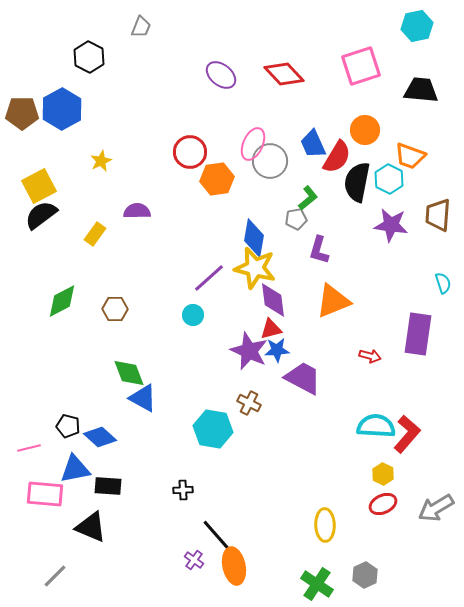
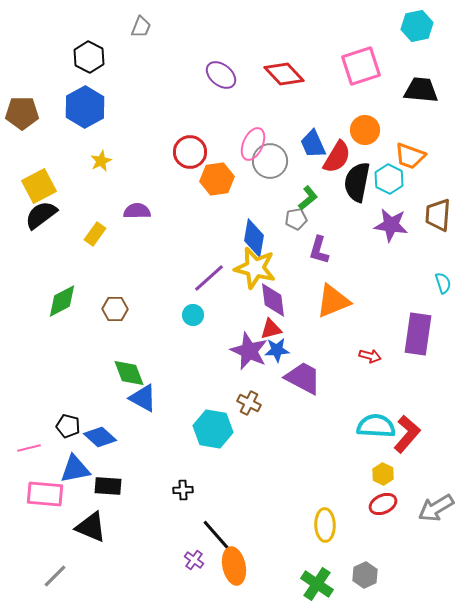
blue hexagon at (62, 109): moved 23 px right, 2 px up
